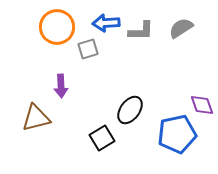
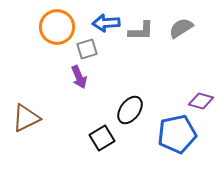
gray square: moved 1 px left
purple arrow: moved 18 px right, 9 px up; rotated 20 degrees counterclockwise
purple diamond: moved 1 px left, 4 px up; rotated 55 degrees counterclockwise
brown triangle: moved 10 px left; rotated 12 degrees counterclockwise
